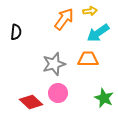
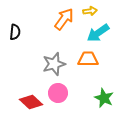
black semicircle: moved 1 px left
